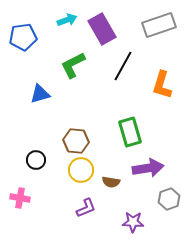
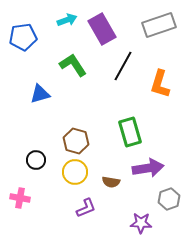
green L-shape: rotated 84 degrees clockwise
orange L-shape: moved 2 px left, 1 px up
brown hexagon: rotated 10 degrees clockwise
yellow circle: moved 6 px left, 2 px down
purple star: moved 8 px right, 1 px down
